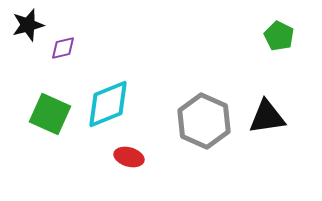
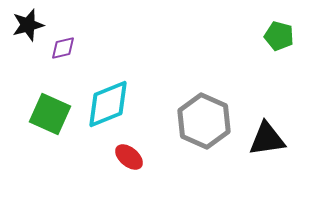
green pentagon: rotated 12 degrees counterclockwise
black triangle: moved 22 px down
red ellipse: rotated 24 degrees clockwise
